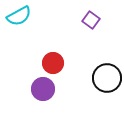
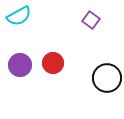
purple circle: moved 23 px left, 24 px up
